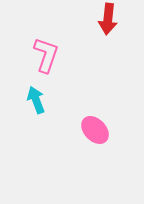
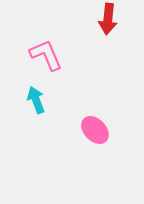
pink L-shape: rotated 42 degrees counterclockwise
